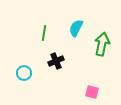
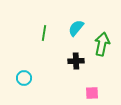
cyan semicircle: rotated 12 degrees clockwise
black cross: moved 20 px right; rotated 21 degrees clockwise
cyan circle: moved 5 px down
pink square: moved 1 px down; rotated 16 degrees counterclockwise
